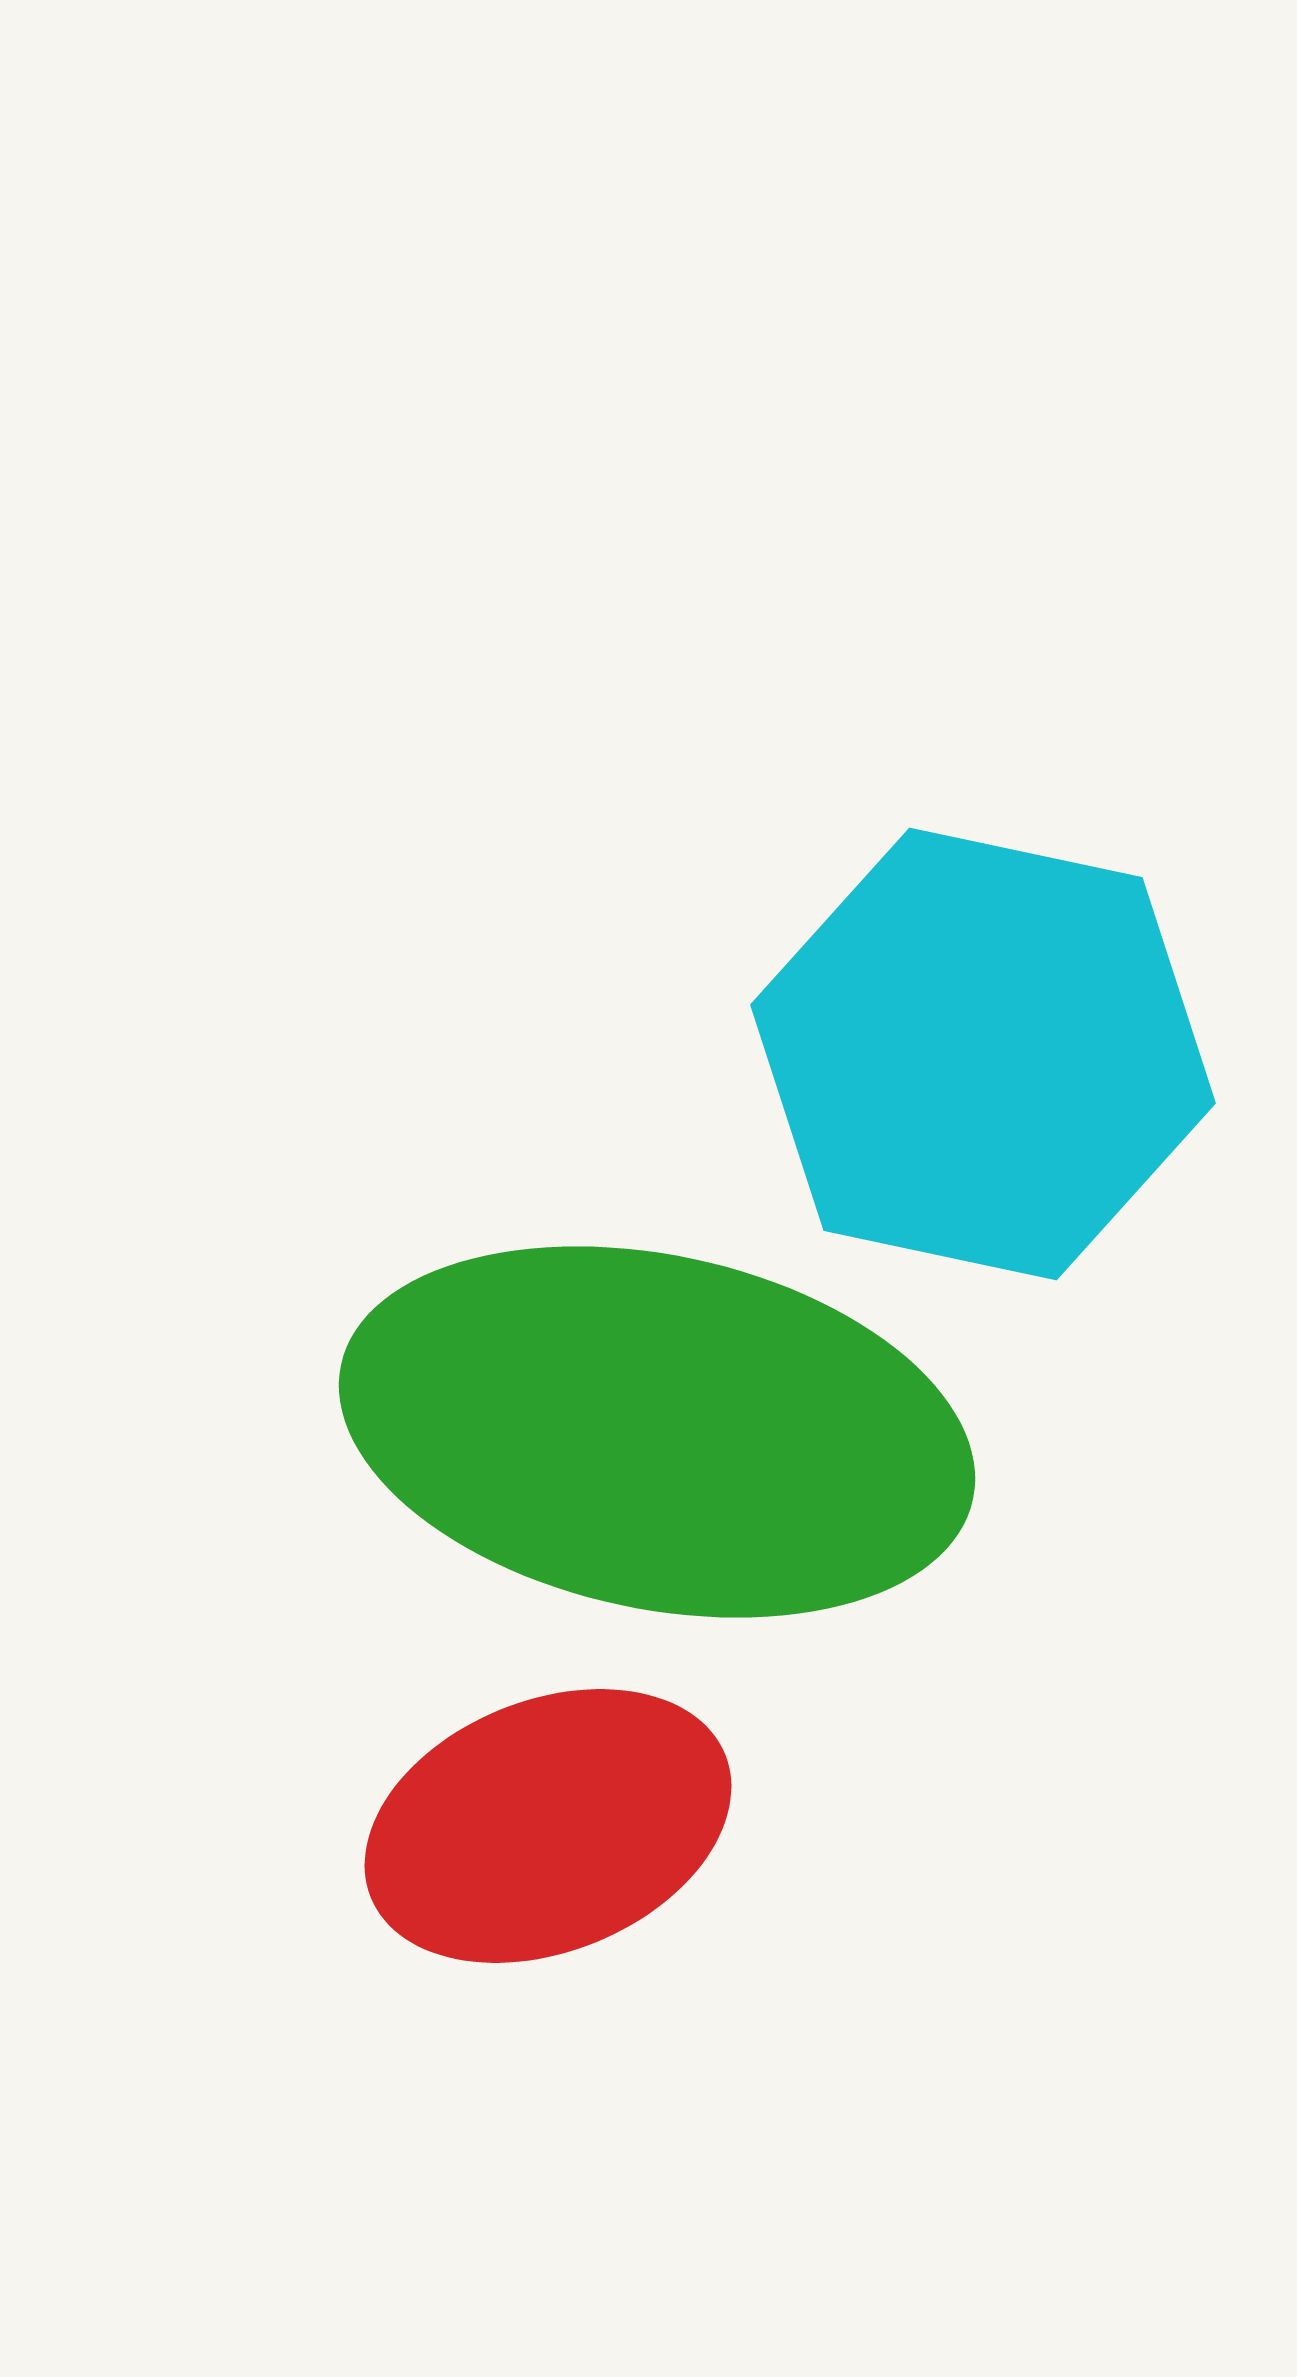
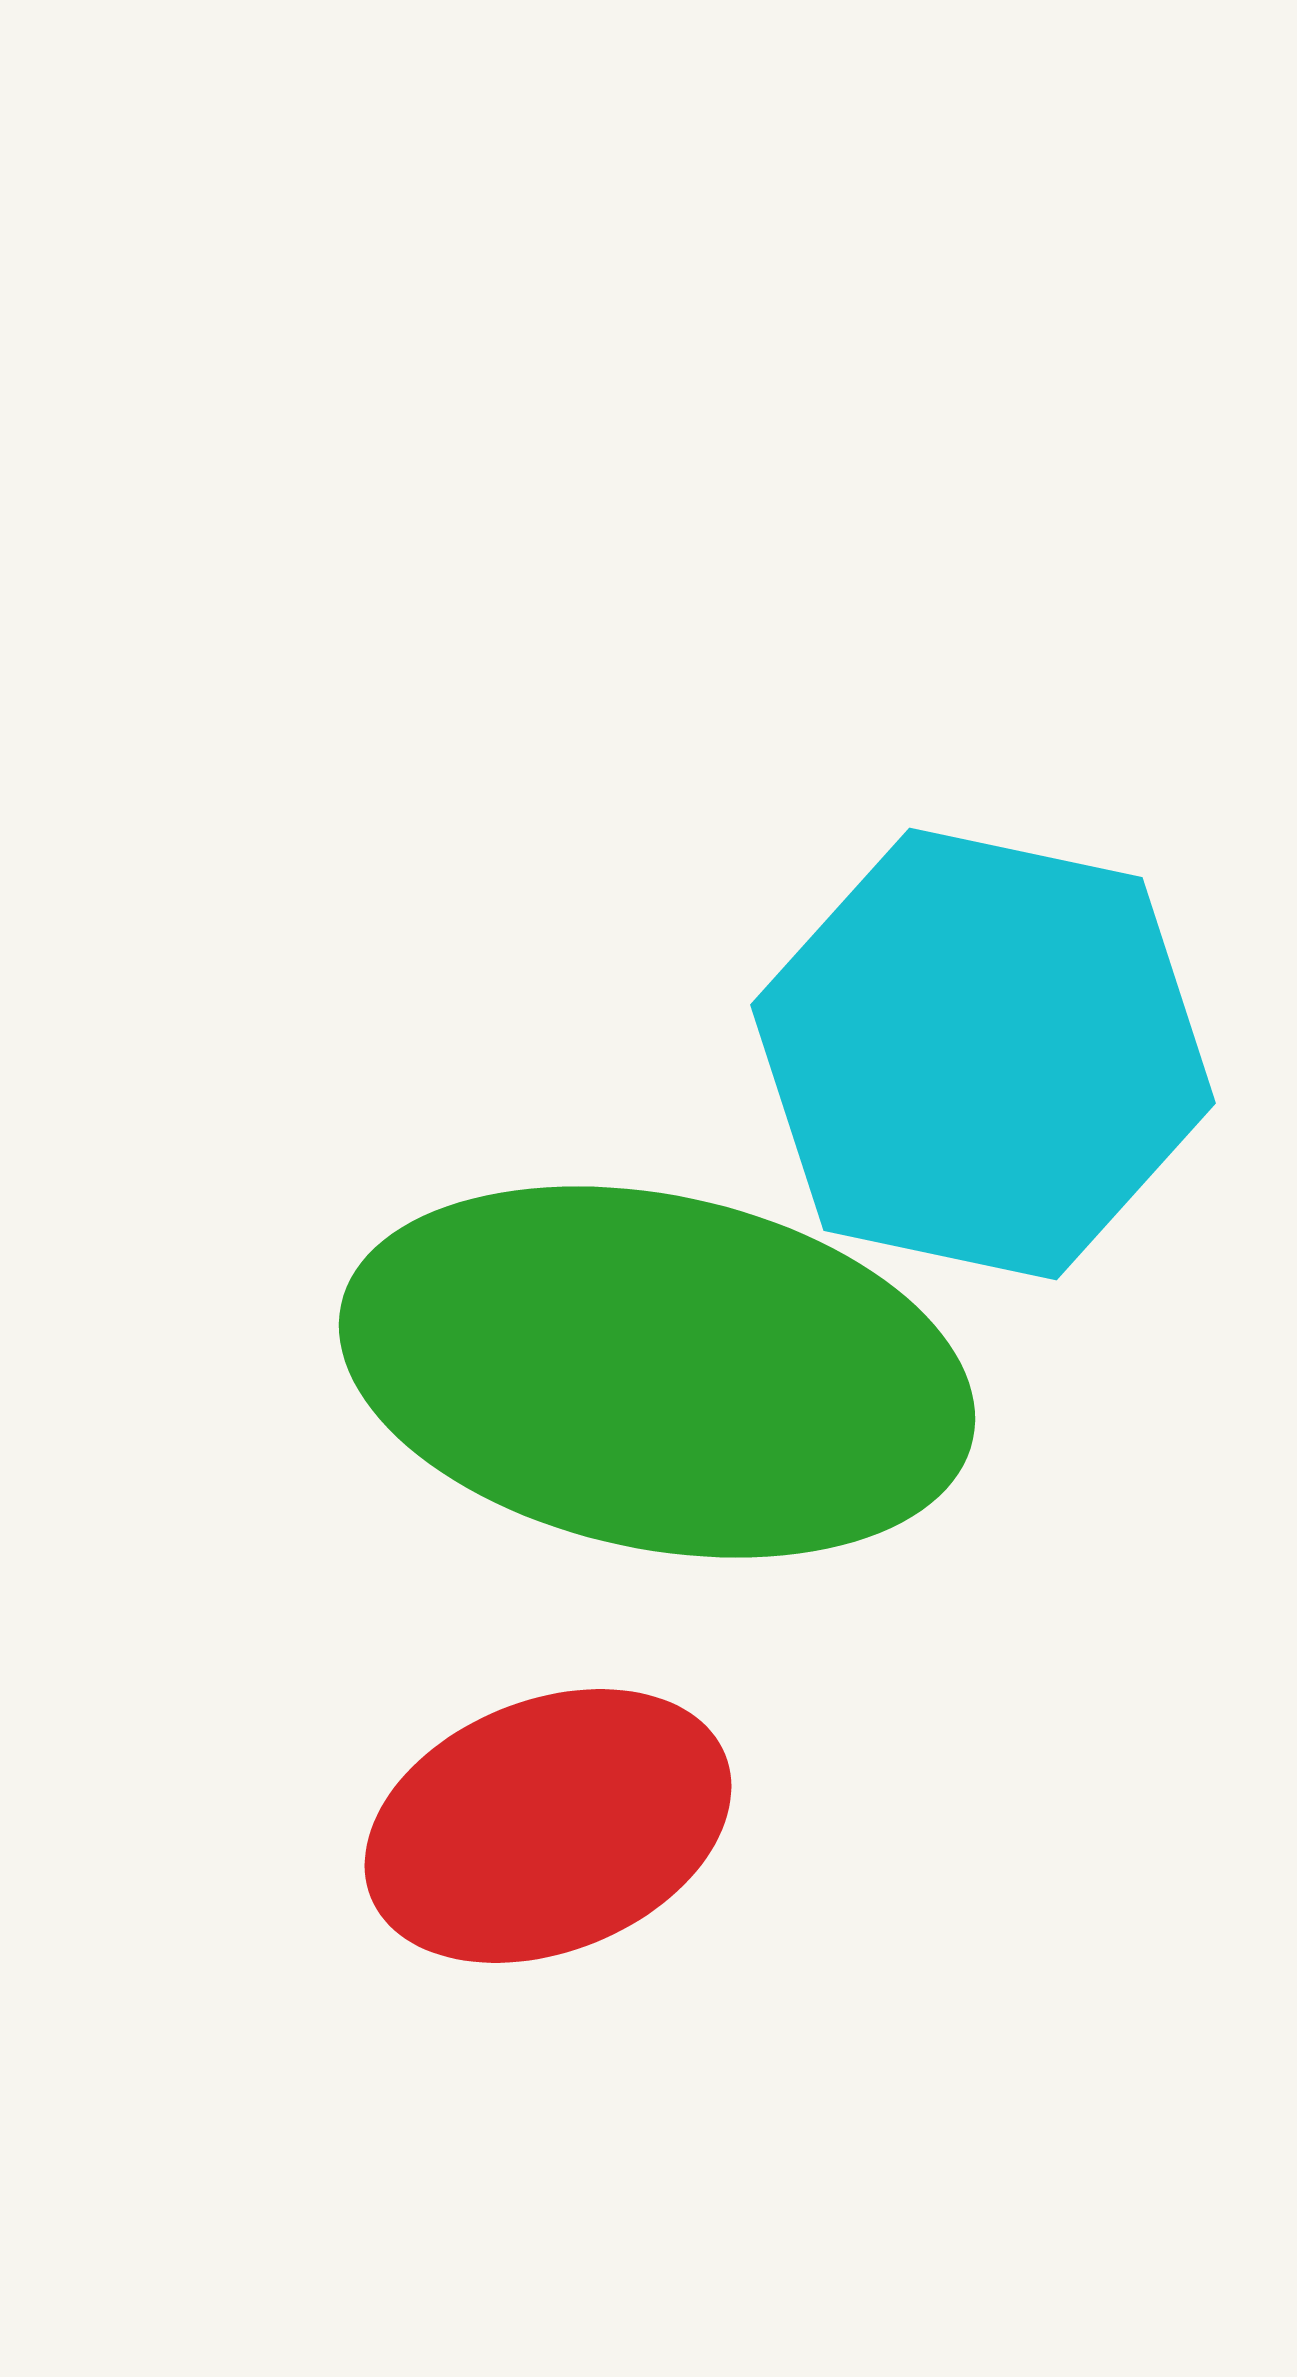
green ellipse: moved 60 px up
